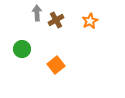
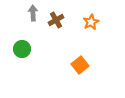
gray arrow: moved 4 px left
orange star: moved 1 px right, 1 px down
orange square: moved 24 px right
